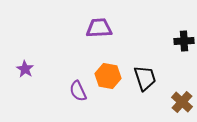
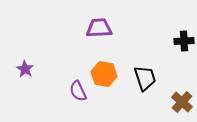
orange hexagon: moved 4 px left, 2 px up
